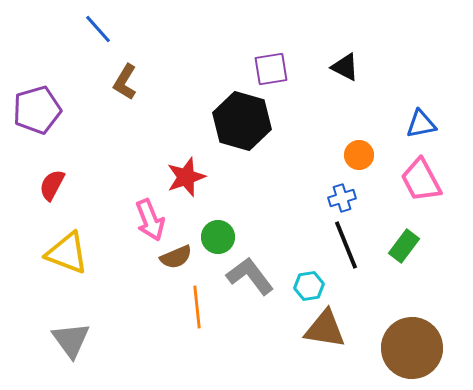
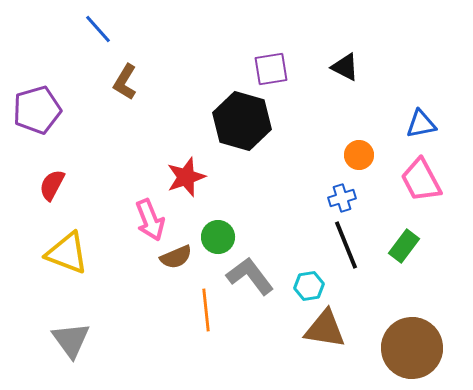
orange line: moved 9 px right, 3 px down
